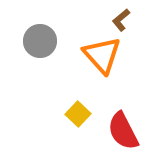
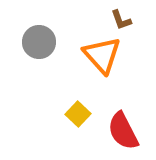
brown L-shape: rotated 70 degrees counterclockwise
gray circle: moved 1 px left, 1 px down
